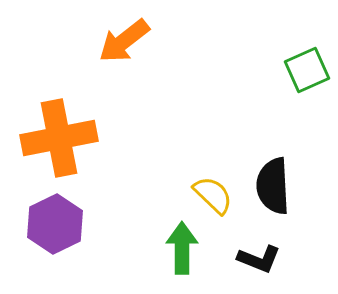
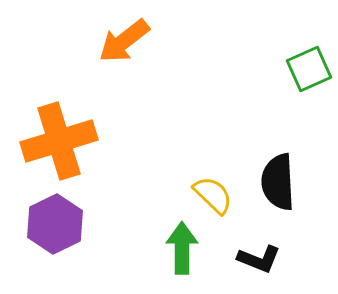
green square: moved 2 px right, 1 px up
orange cross: moved 3 px down; rotated 6 degrees counterclockwise
black semicircle: moved 5 px right, 4 px up
